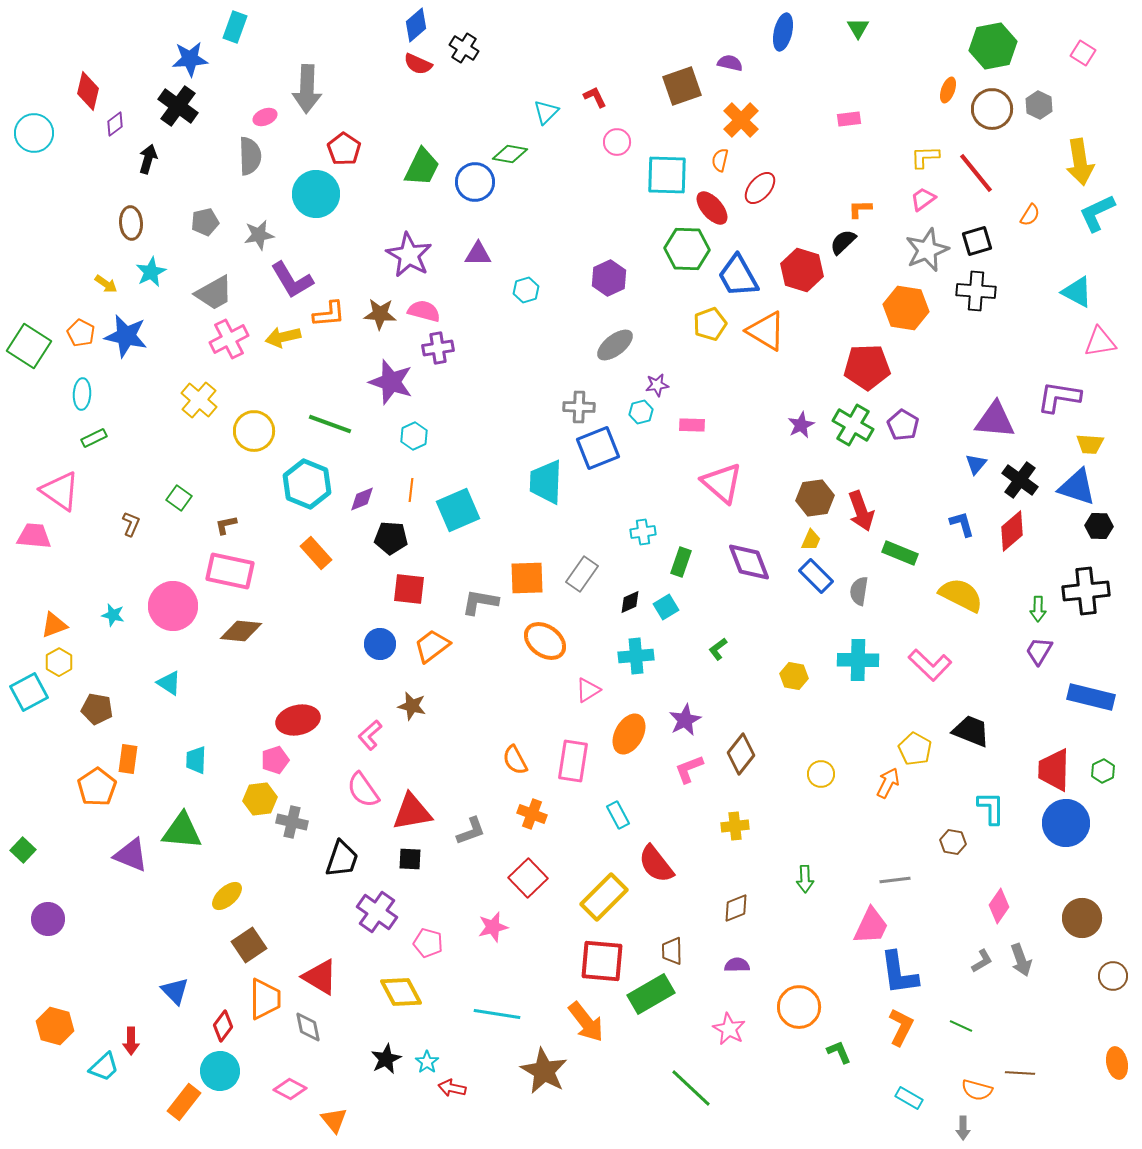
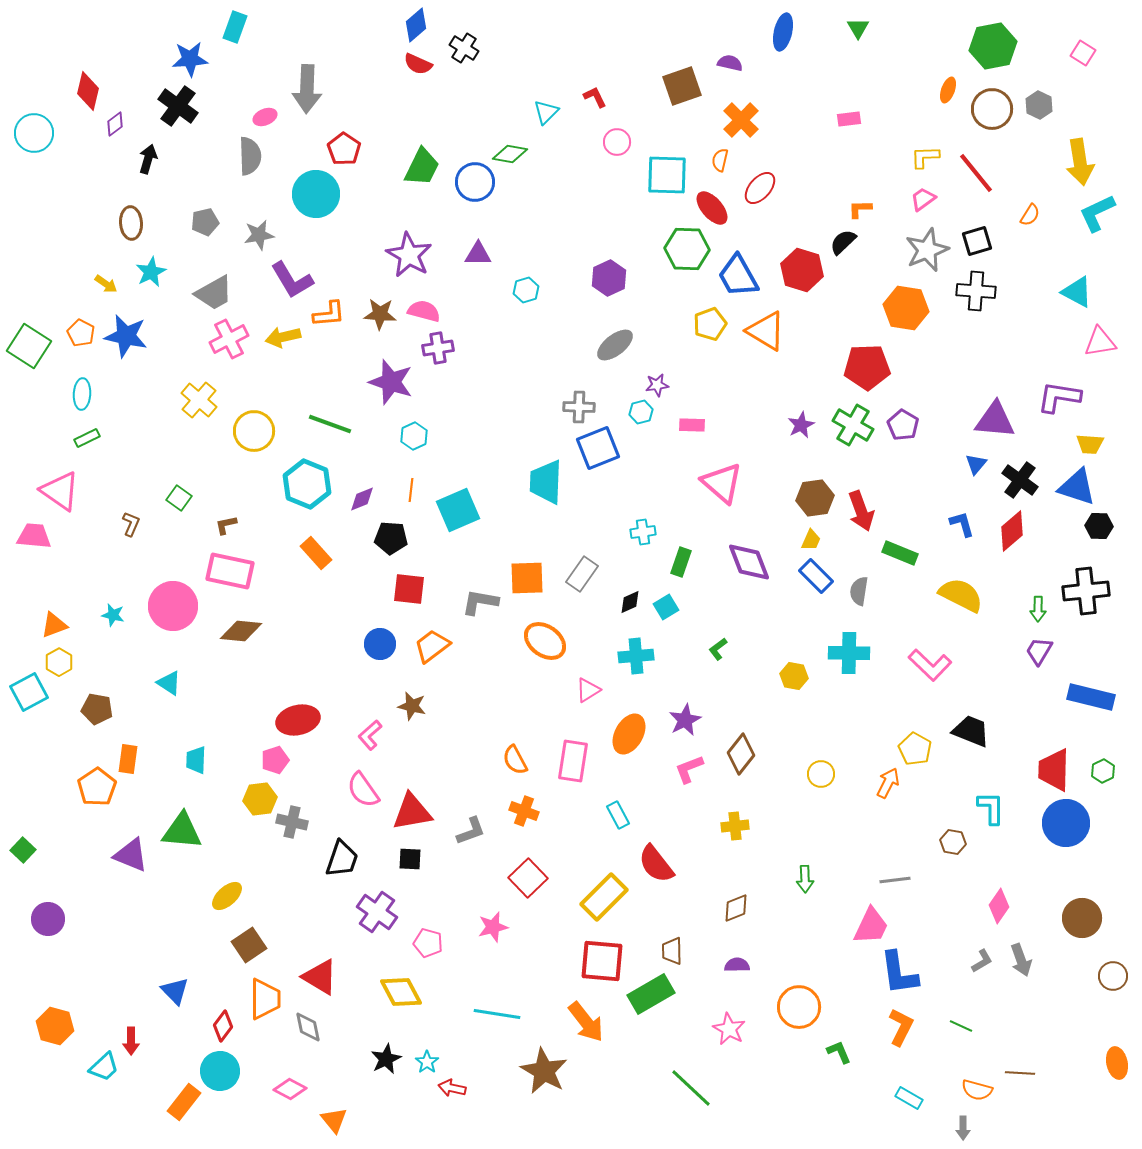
green rectangle at (94, 438): moved 7 px left
cyan cross at (858, 660): moved 9 px left, 7 px up
orange cross at (532, 814): moved 8 px left, 3 px up
